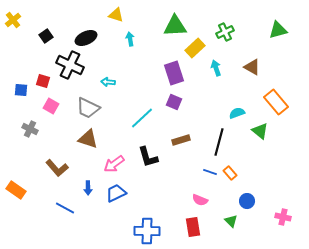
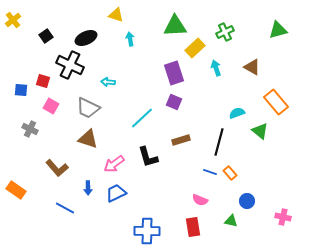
green triangle at (231, 221): rotated 32 degrees counterclockwise
